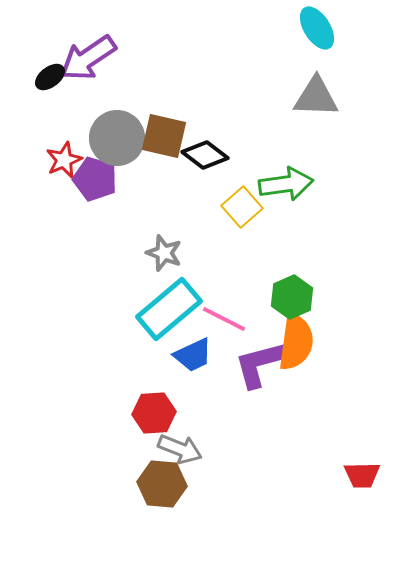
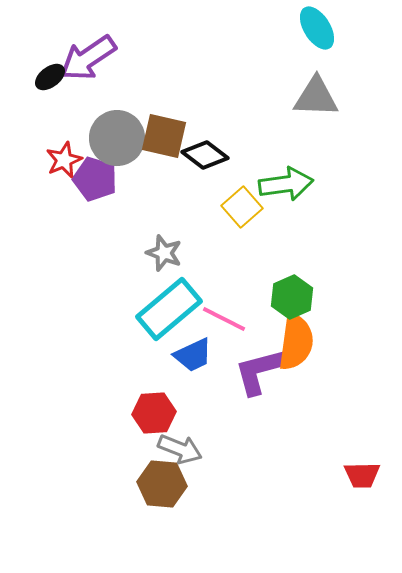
purple L-shape: moved 7 px down
